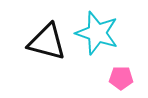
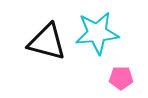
cyan star: rotated 24 degrees counterclockwise
